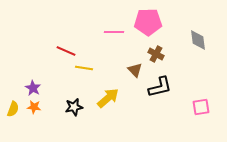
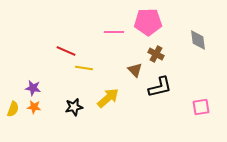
purple star: rotated 21 degrees counterclockwise
